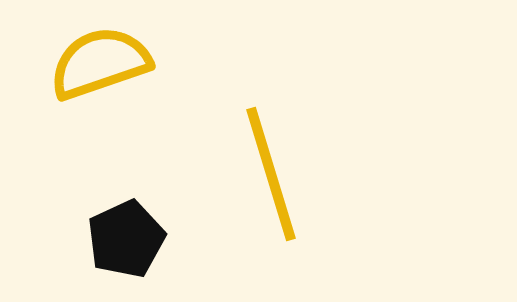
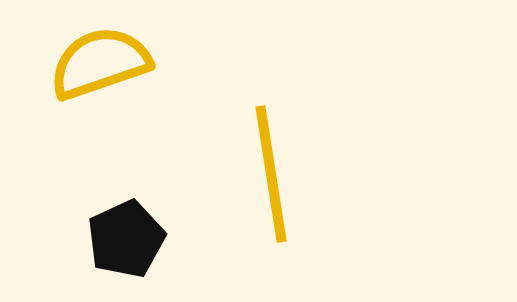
yellow line: rotated 8 degrees clockwise
